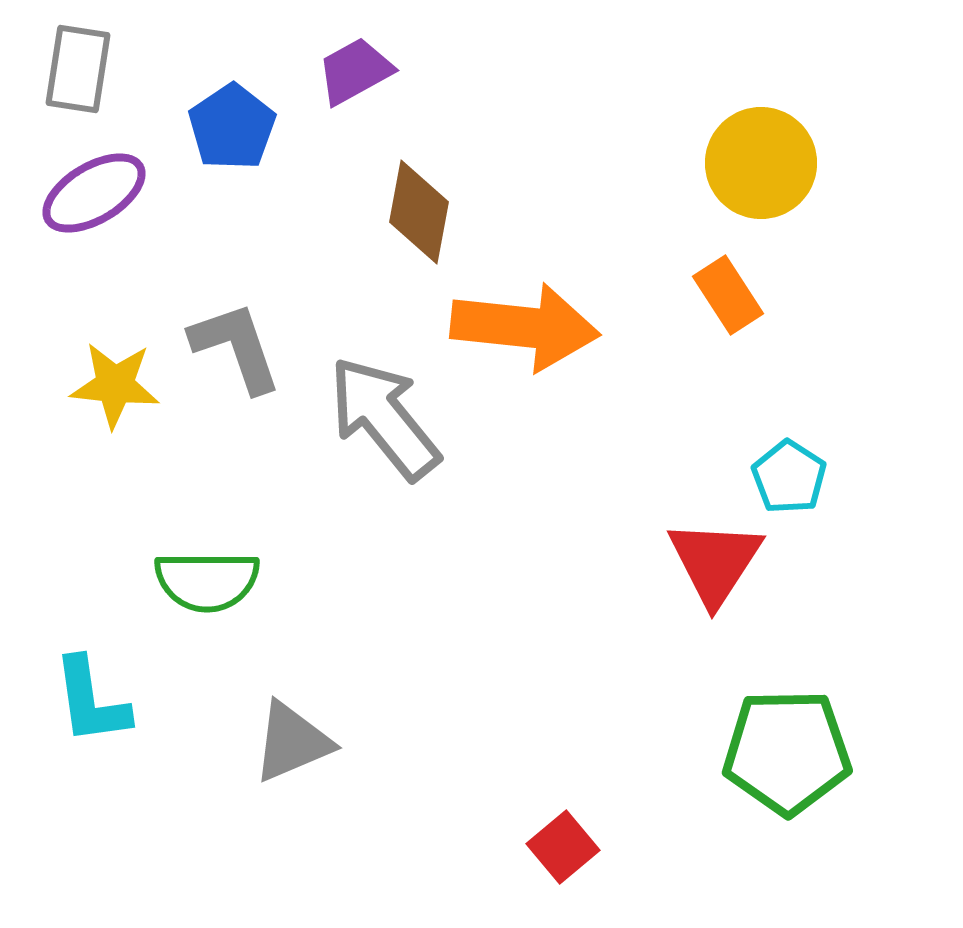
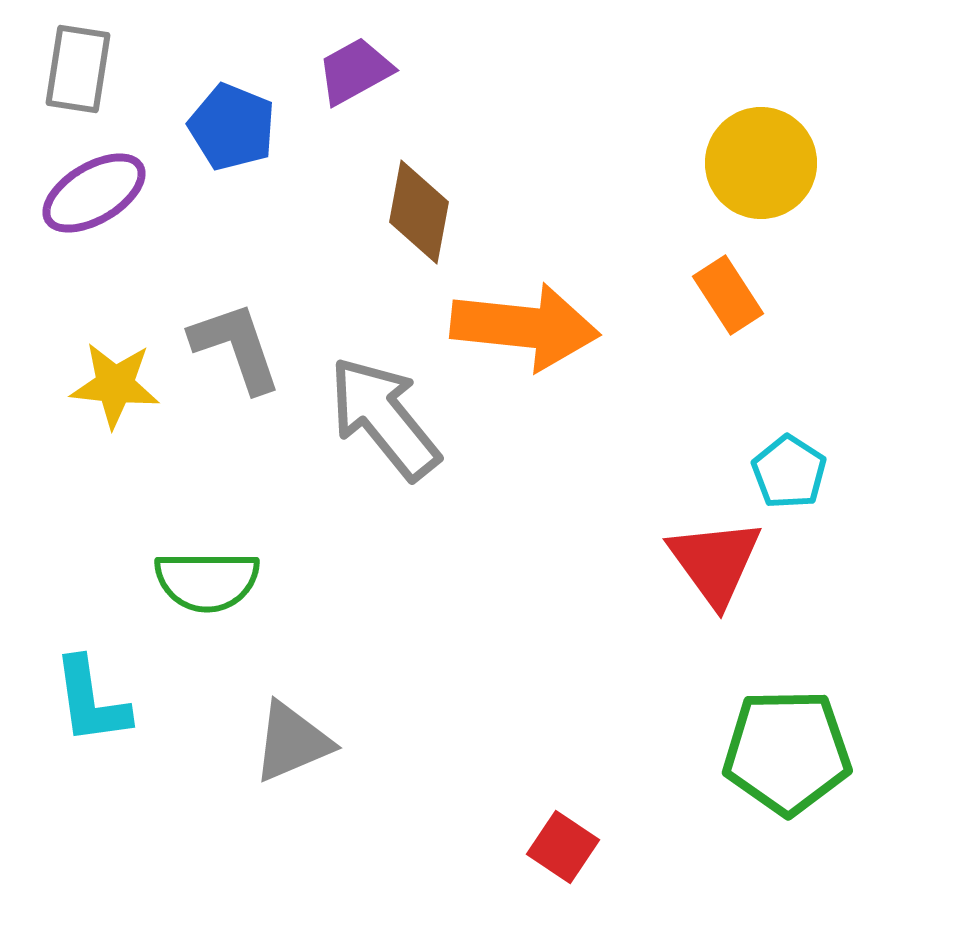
blue pentagon: rotated 16 degrees counterclockwise
cyan pentagon: moved 5 px up
red triangle: rotated 9 degrees counterclockwise
red square: rotated 16 degrees counterclockwise
